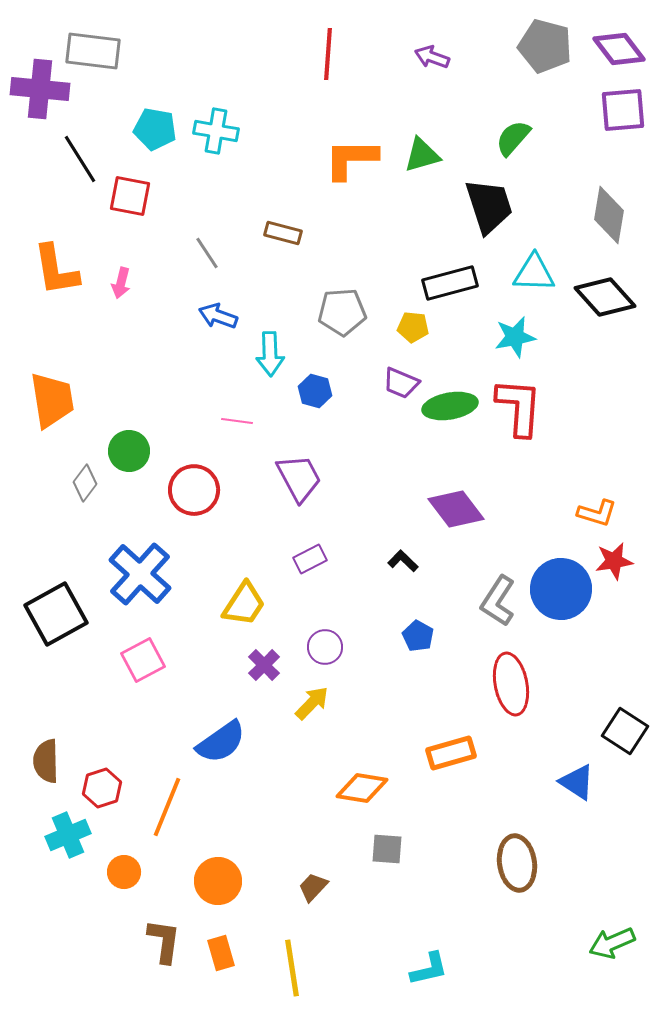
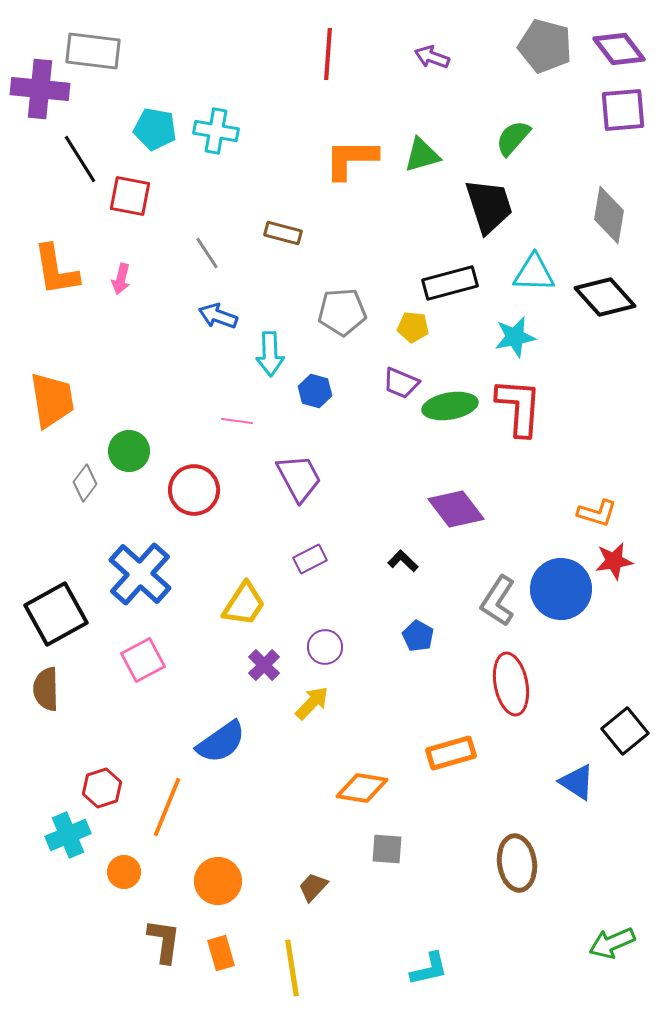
pink arrow at (121, 283): moved 4 px up
black square at (625, 731): rotated 18 degrees clockwise
brown semicircle at (46, 761): moved 72 px up
